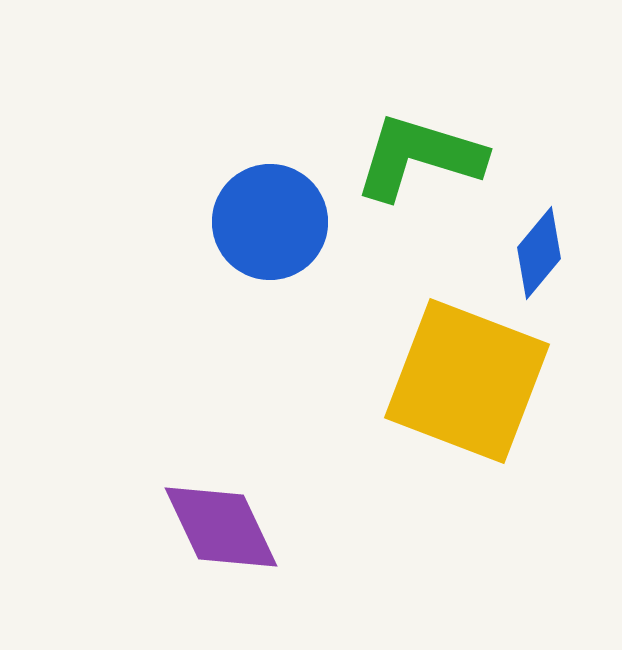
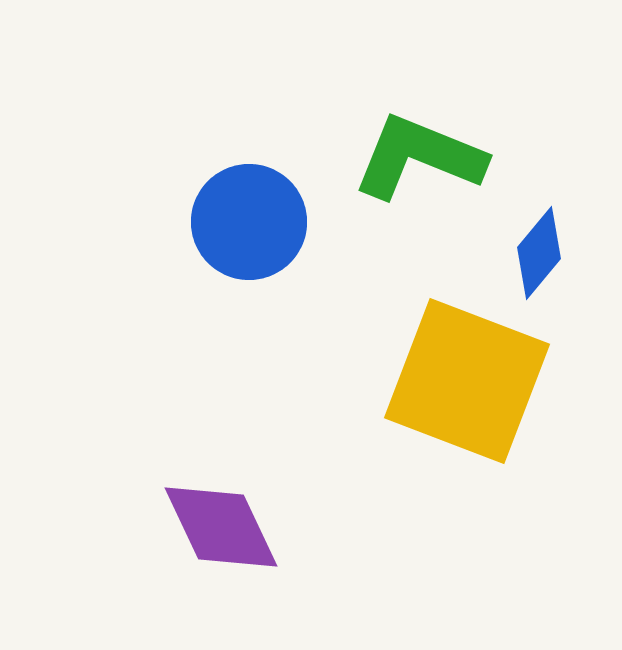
green L-shape: rotated 5 degrees clockwise
blue circle: moved 21 px left
